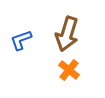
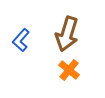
blue L-shape: rotated 30 degrees counterclockwise
